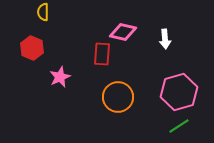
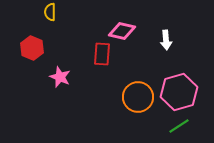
yellow semicircle: moved 7 px right
pink diamond: moved 1 px left, 1 px up
white arrow: moved 1 px right, 1 px down
pink star: rotated 25 degrees counterclockwise
orange circle: moved 20 px right
